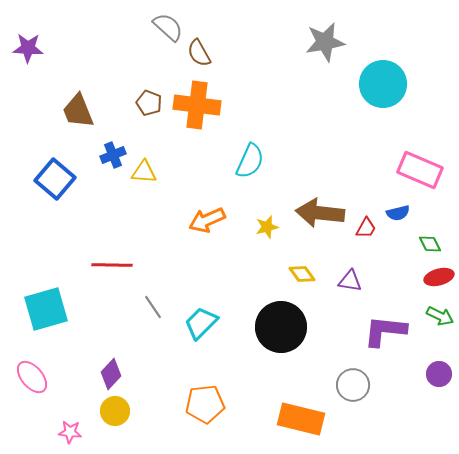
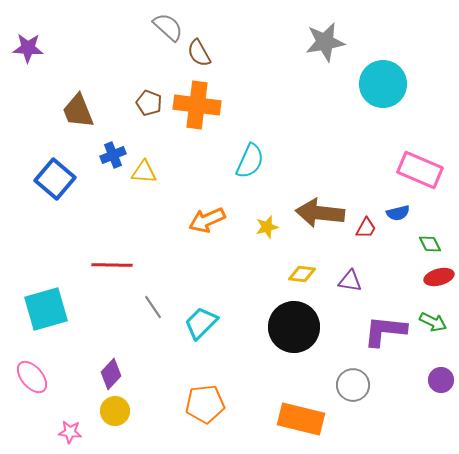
yellow diamond: rotated 48 degrees counterclockwise
green arrow: moved 7 px left, 6 px down
black circle: moved 13 px right
purple circle: moved 2 px right, 6 px down
